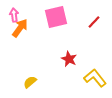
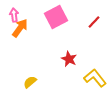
pink square: rotated 15 degrees counterclockwise
